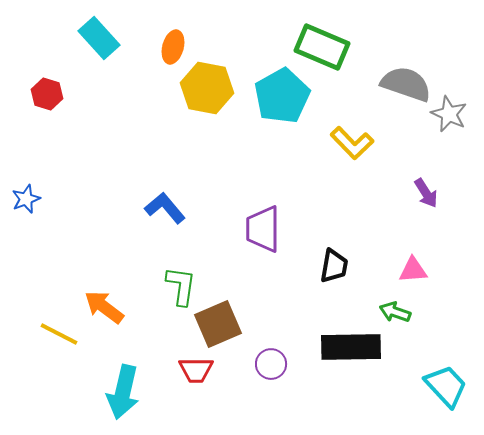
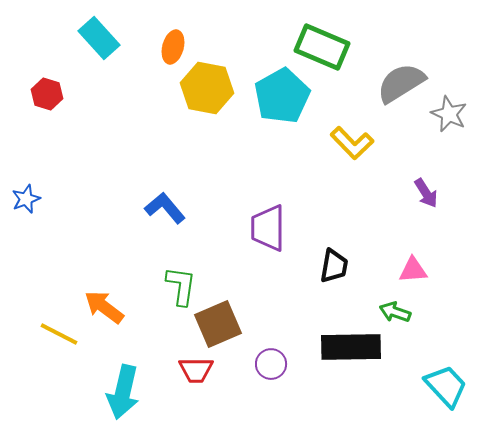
gray semicircle: moved 5 px left, 1 px up; rotated 51 degrees counterclockwise
purple trapezoid: moved 5 px right, 1 px up
